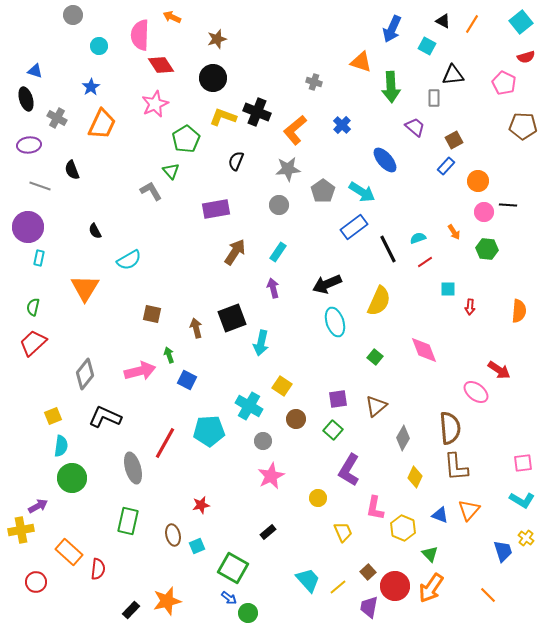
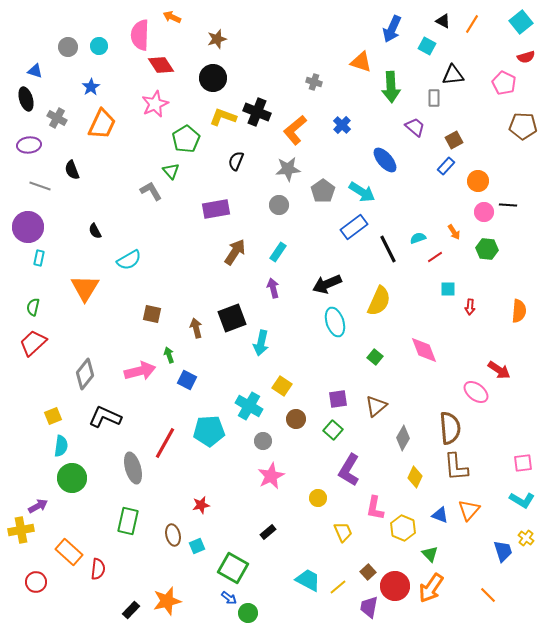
gray circle at (73, 15): moved 5 px left, 32 px down
red line at (425, 262): moved 10 px right, 5 px up
cyan trapezoid at (308, 580): rotated 20 degrees counterclockwise
